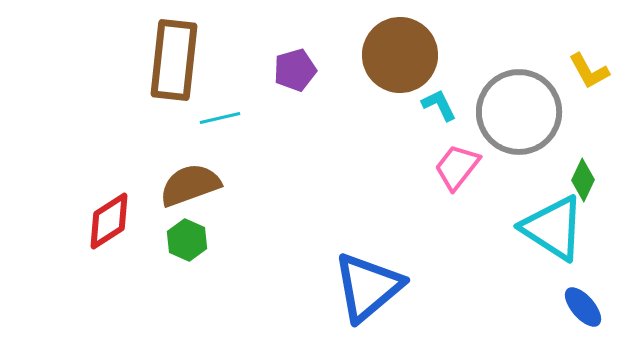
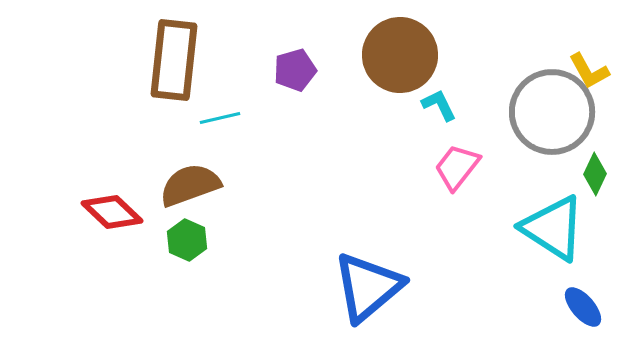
gray circle: moved 33 px right
green diamond: moved 12 px right, 6 px up
red diamond: moved 3 px right, 9 px up; rotated 76 degrees clockwise
